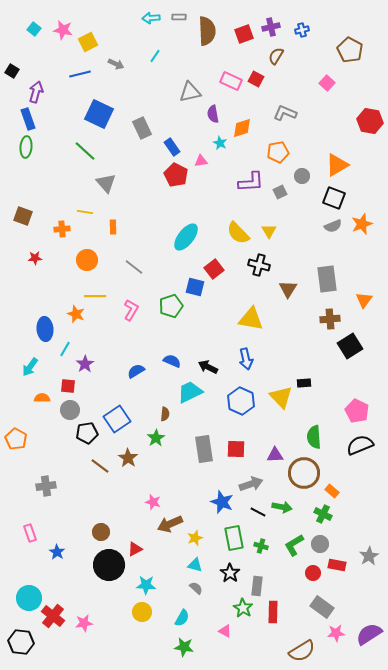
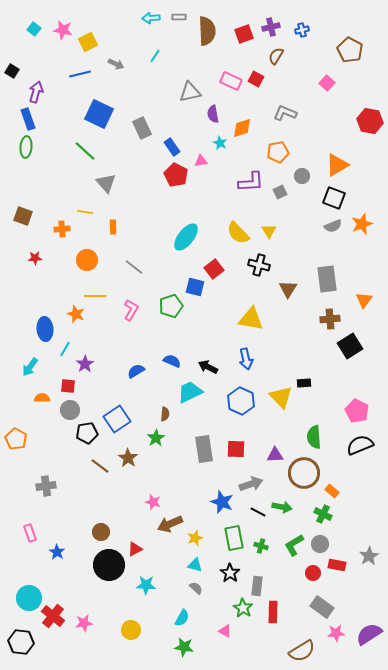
yellow circle at (142, 612): moved 11 px left, 18 px down
